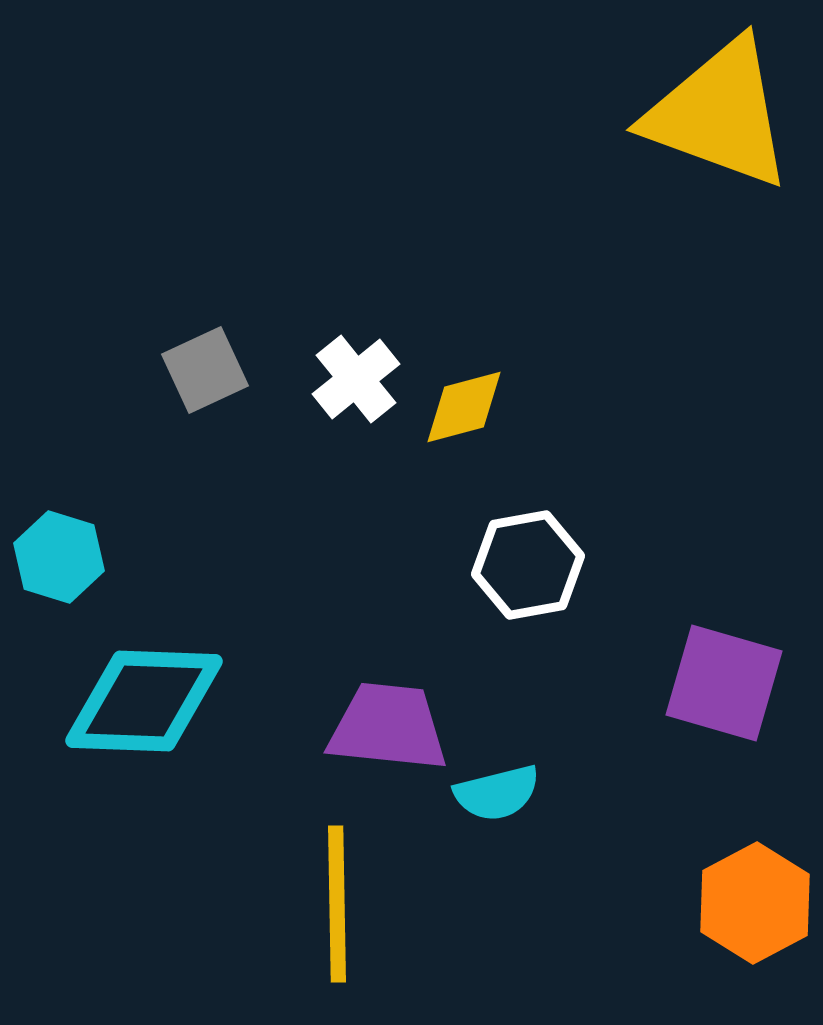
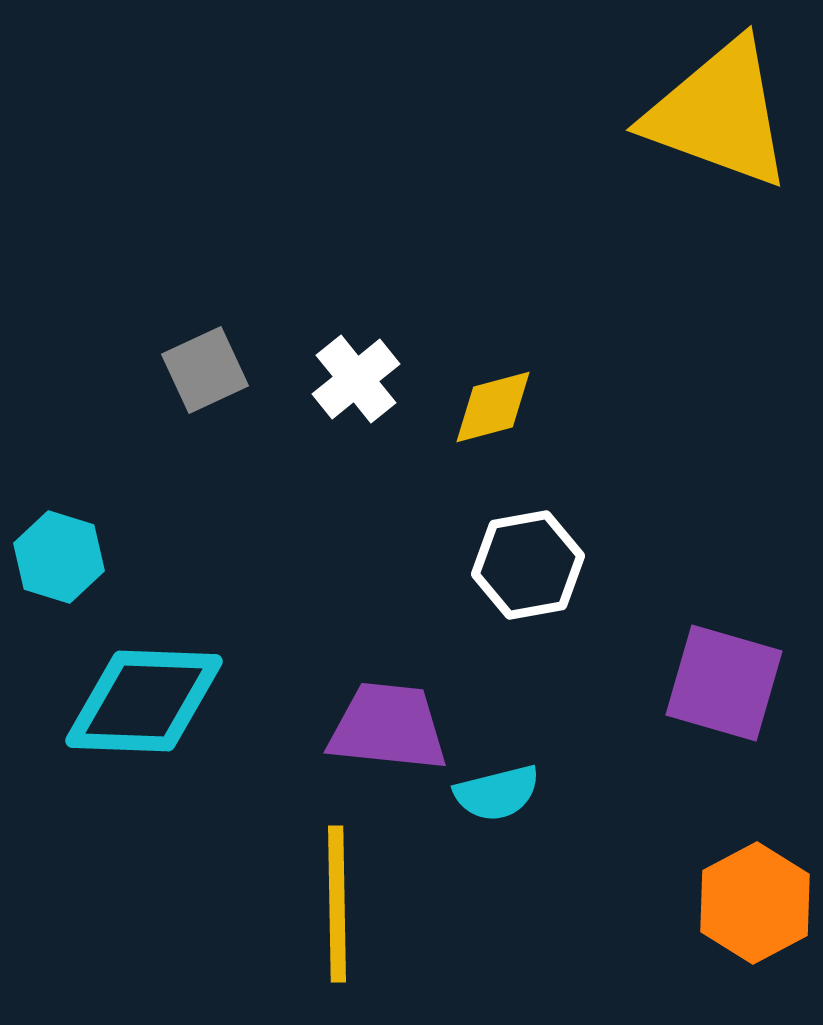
yellow diamond: moved 29 px right
